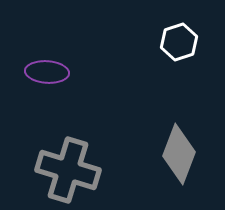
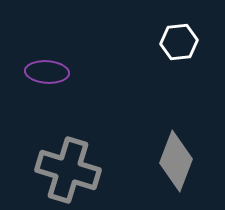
white hexagon: rotated 12 degrees clockwise
gray diamond: moved 3 px left, 7 px down
